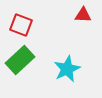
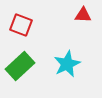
green rectangle: moved 6 px down
cyan star: moved 5 px up
